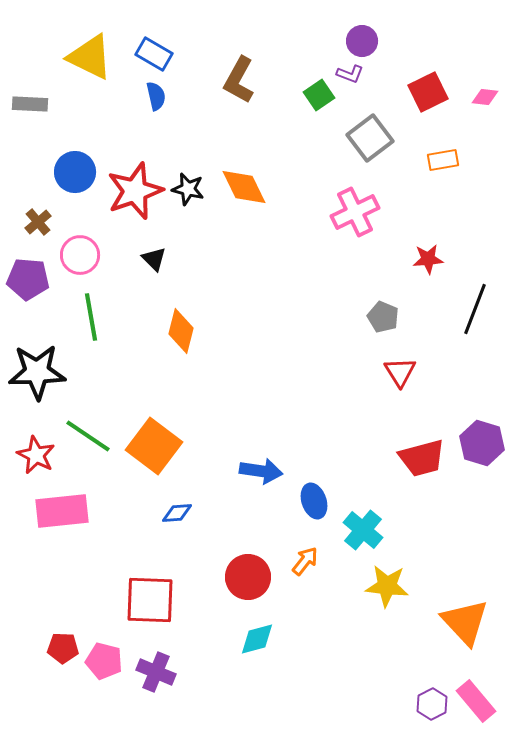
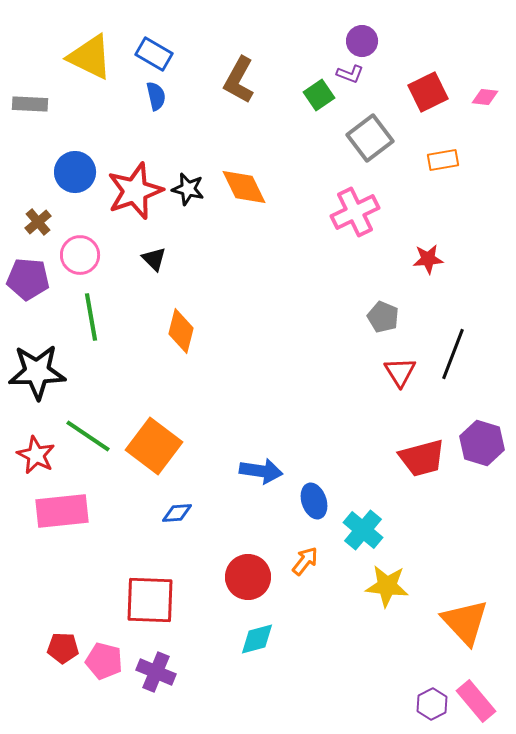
black line at (475, 309): moved 22 px left, 45 px down
